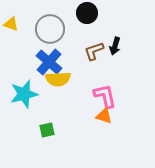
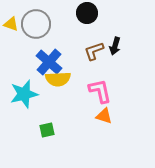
gray circle: moved 14 px left, 5 px up
pink L-shape: moved 5 px left, 5 px up
